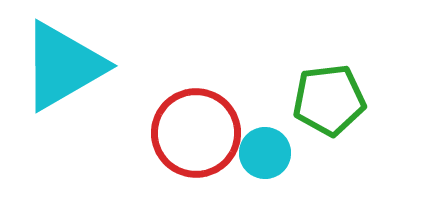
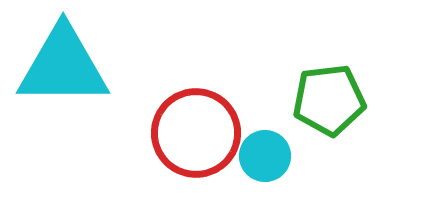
cyan triangle: rotated 30 degrees clockwise
cyan circle: moved 3 px down
